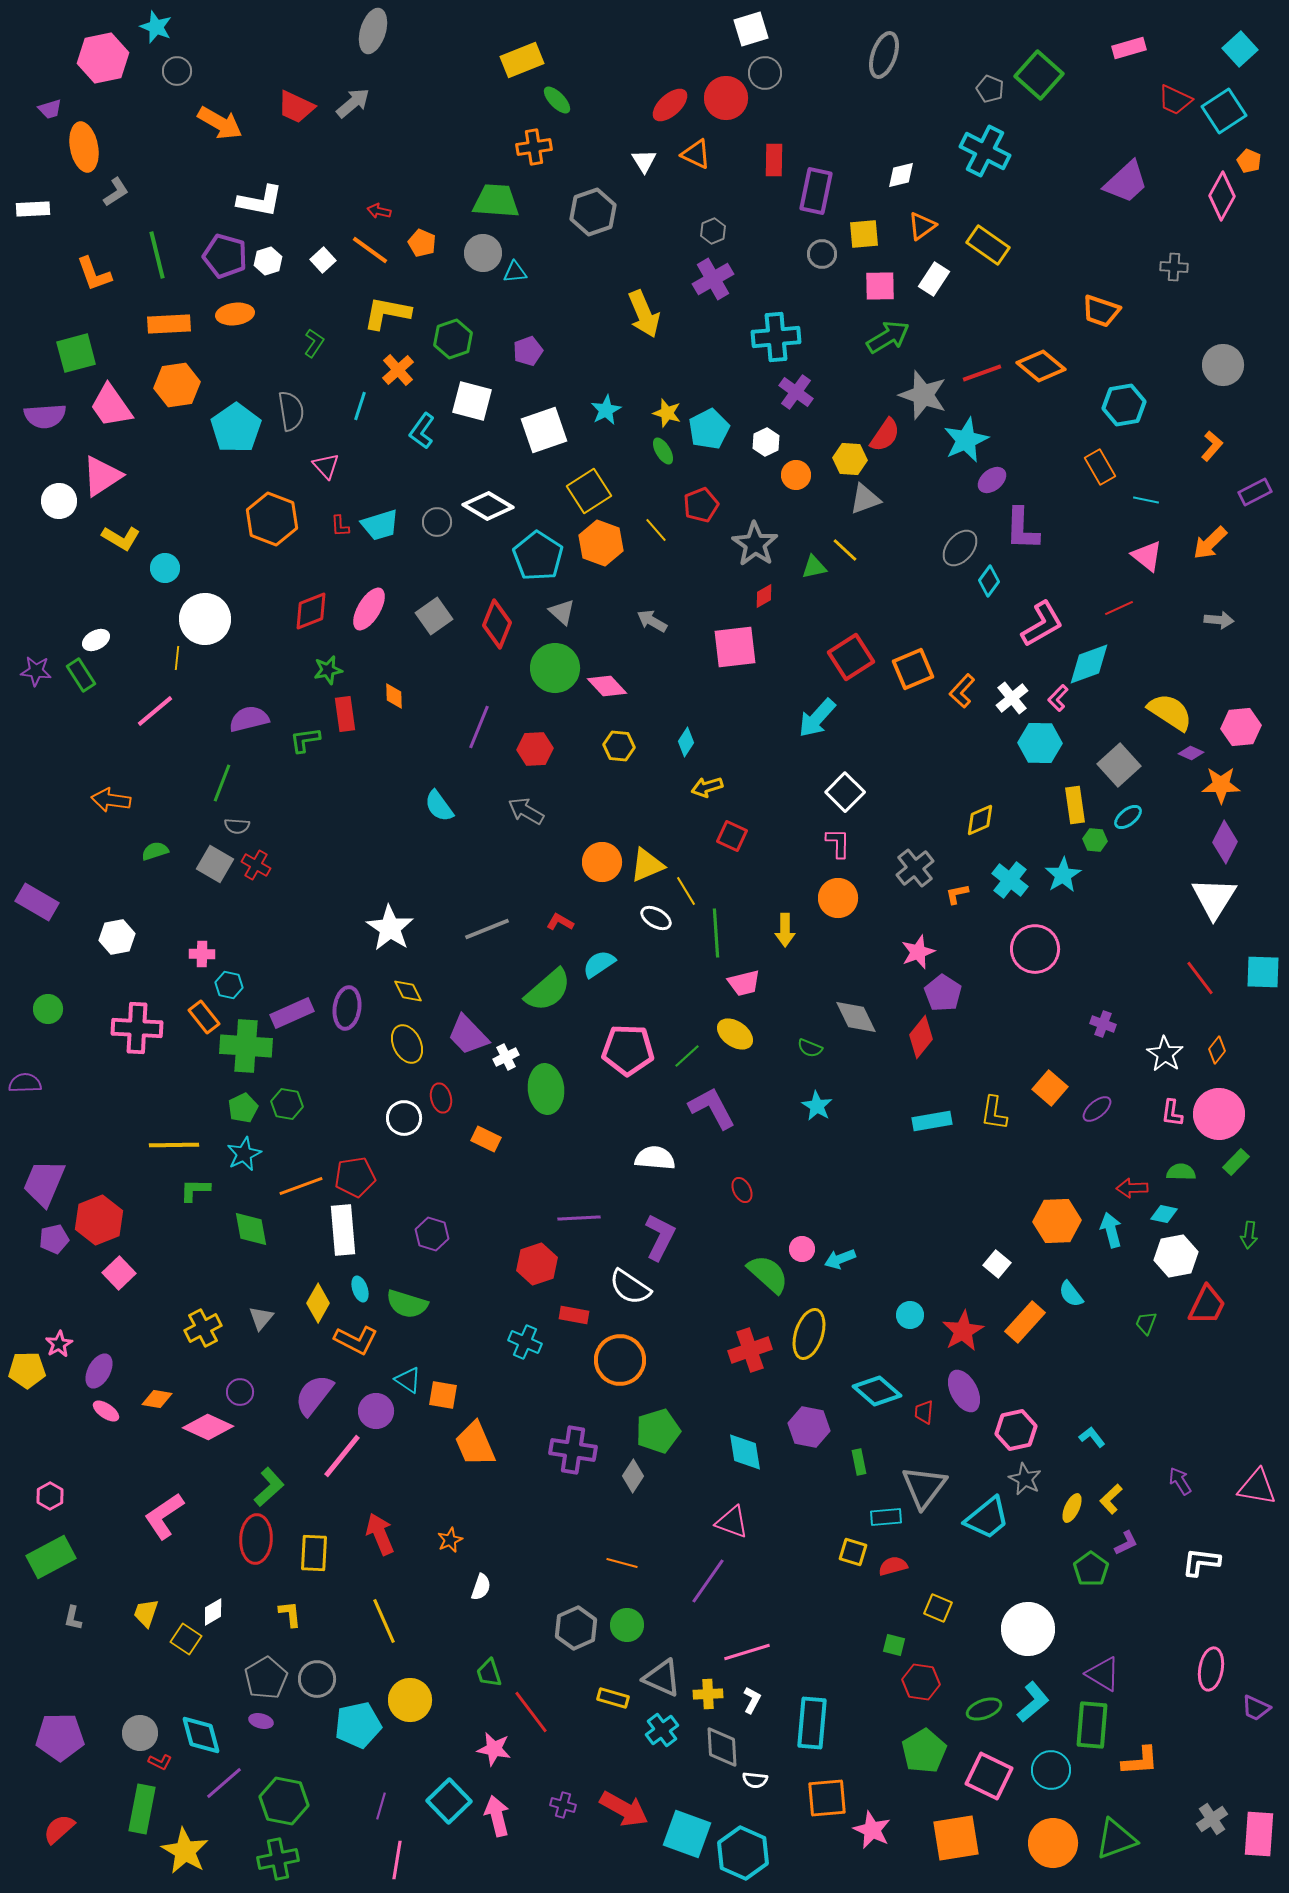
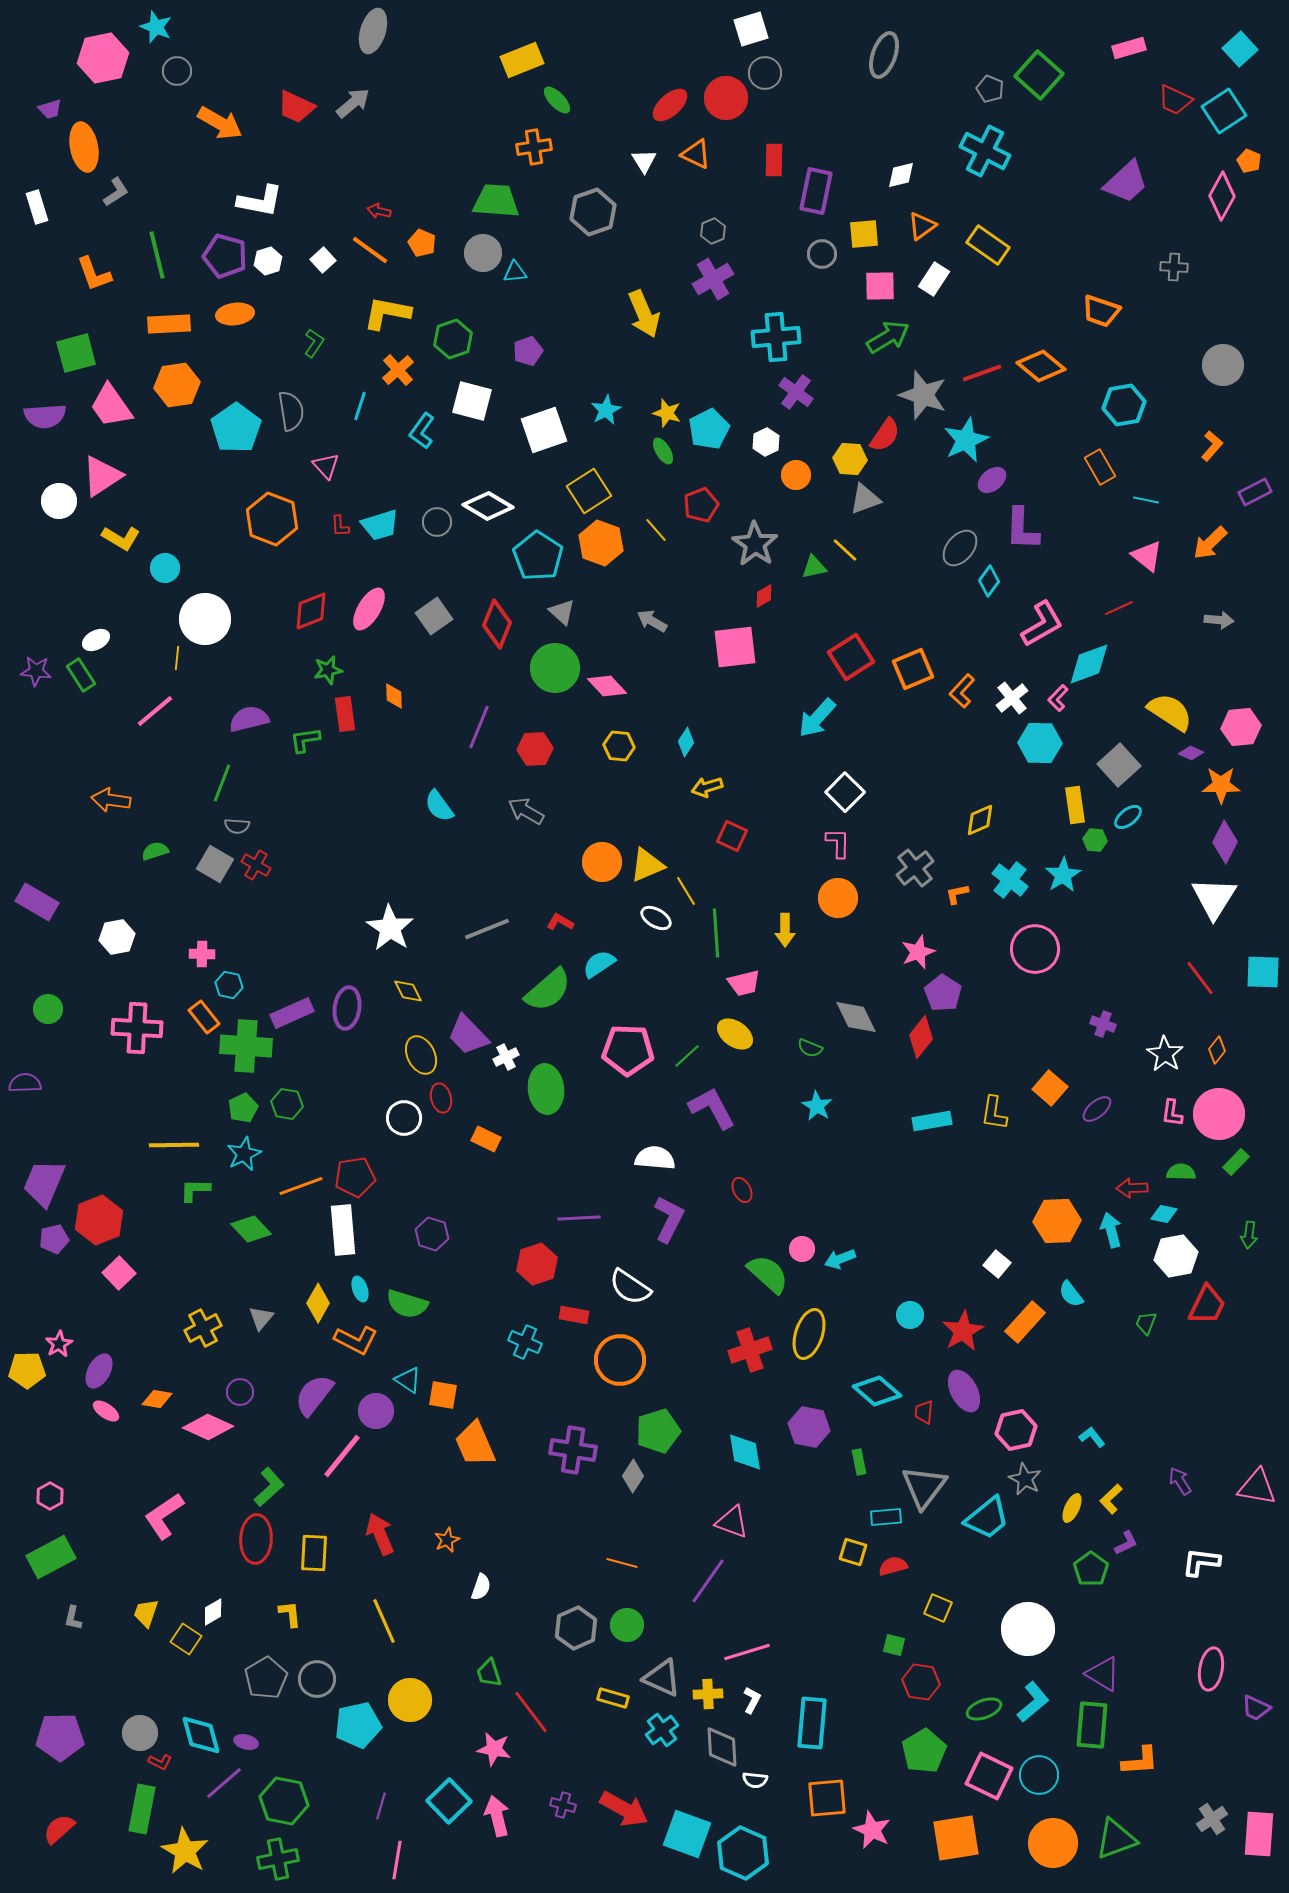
white rectangle at (33, 209): moved 4 px right, 2 px up; rotated 76 degrees clockwise
yellow ellipse at (407, 1044): moved 14 px right, 11 px down
green diamond at (251, 1229): rotated 33 degrees counterclockwise
purple L-shape at (660, 1237): moved 9 px right, 18 px up
orange star at (450, 1540): moved 3 px left
purple ellipse at (261, 1721): moved 15 px left, 21 px down
cyan circle at (1051, 1770): moved 12 px left, 5 px down
